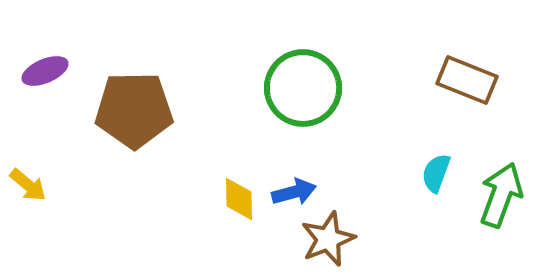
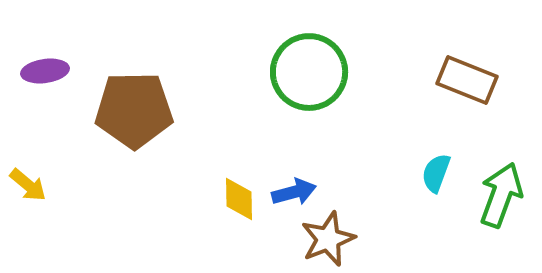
purple ellipse: rotated 15 degrees clockwise
green circle: moved 6 px right, 16 px up
